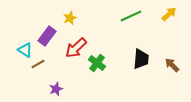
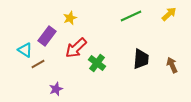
brown arrow: rotated 21 degrees clockwise
